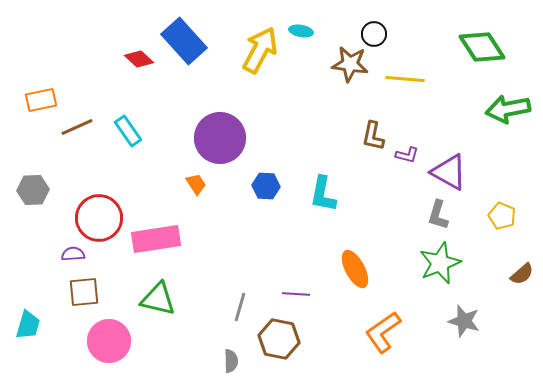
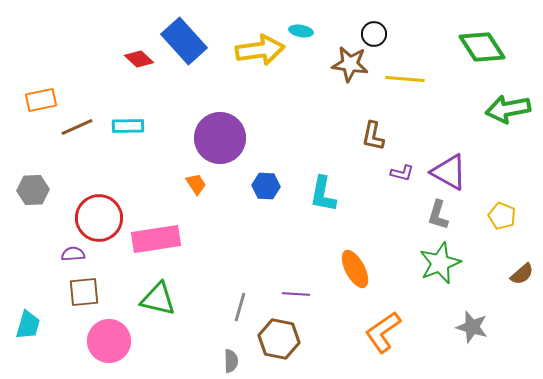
yellow arrow: rotated 54 degrees clockwise
cyan rectangle: moved 5 px up; rotated 56 degrees counterclockwise
purple L-shape: moved 5 px left, 18 px down
gray star: moved 8 px right, 6 px down
